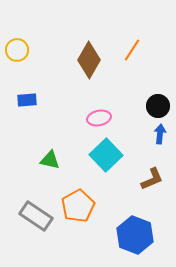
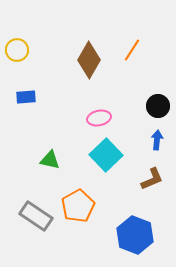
blue rectangle: moved 1 px left, 3 px up
blue arrow: moved 3 px left, 6 px down
